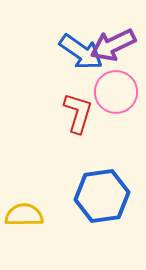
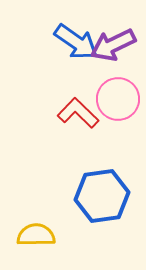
blue arrow: moved 5 px left, 10 px up
pink circle: moved 2 px right, 7 px down
red L-shape: rotated 63 degrees counterclockwise
yellow semicircle: moved 12 px right, 20 px down
